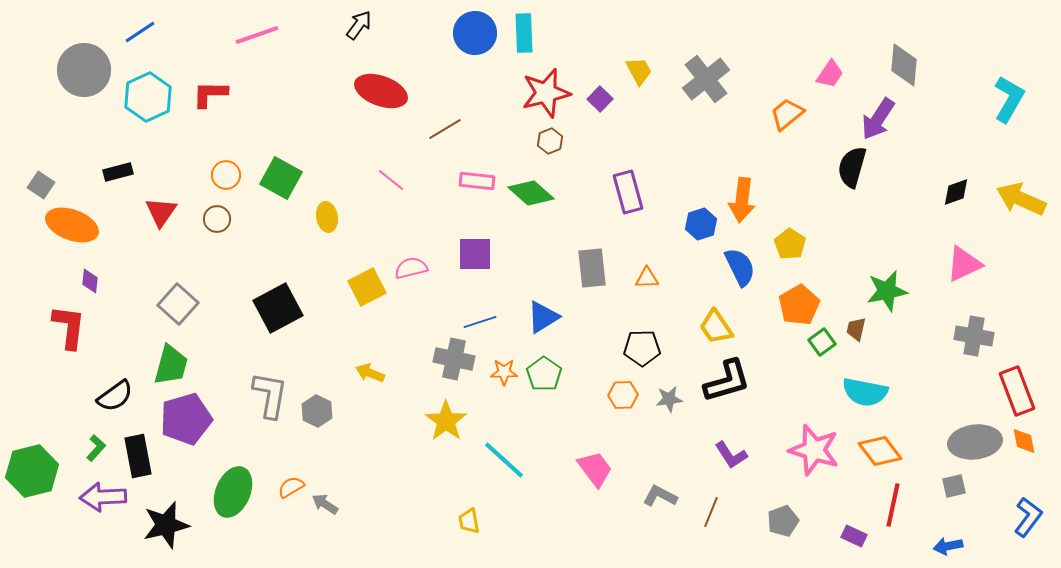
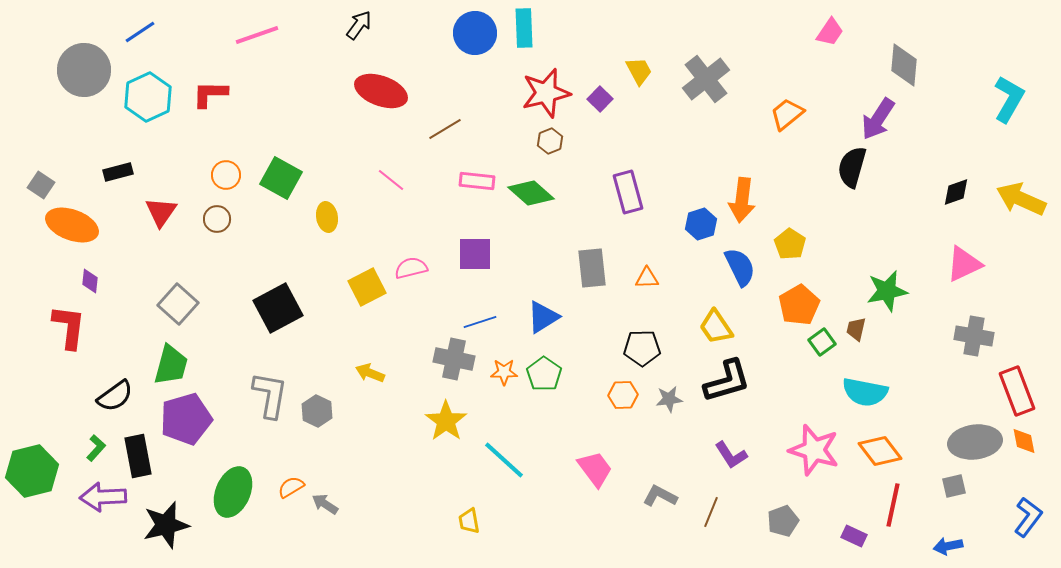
cyan rectangle at (524, 33): moved 5 px up
pink trapezoid at (830, 74): moved 42 px up
